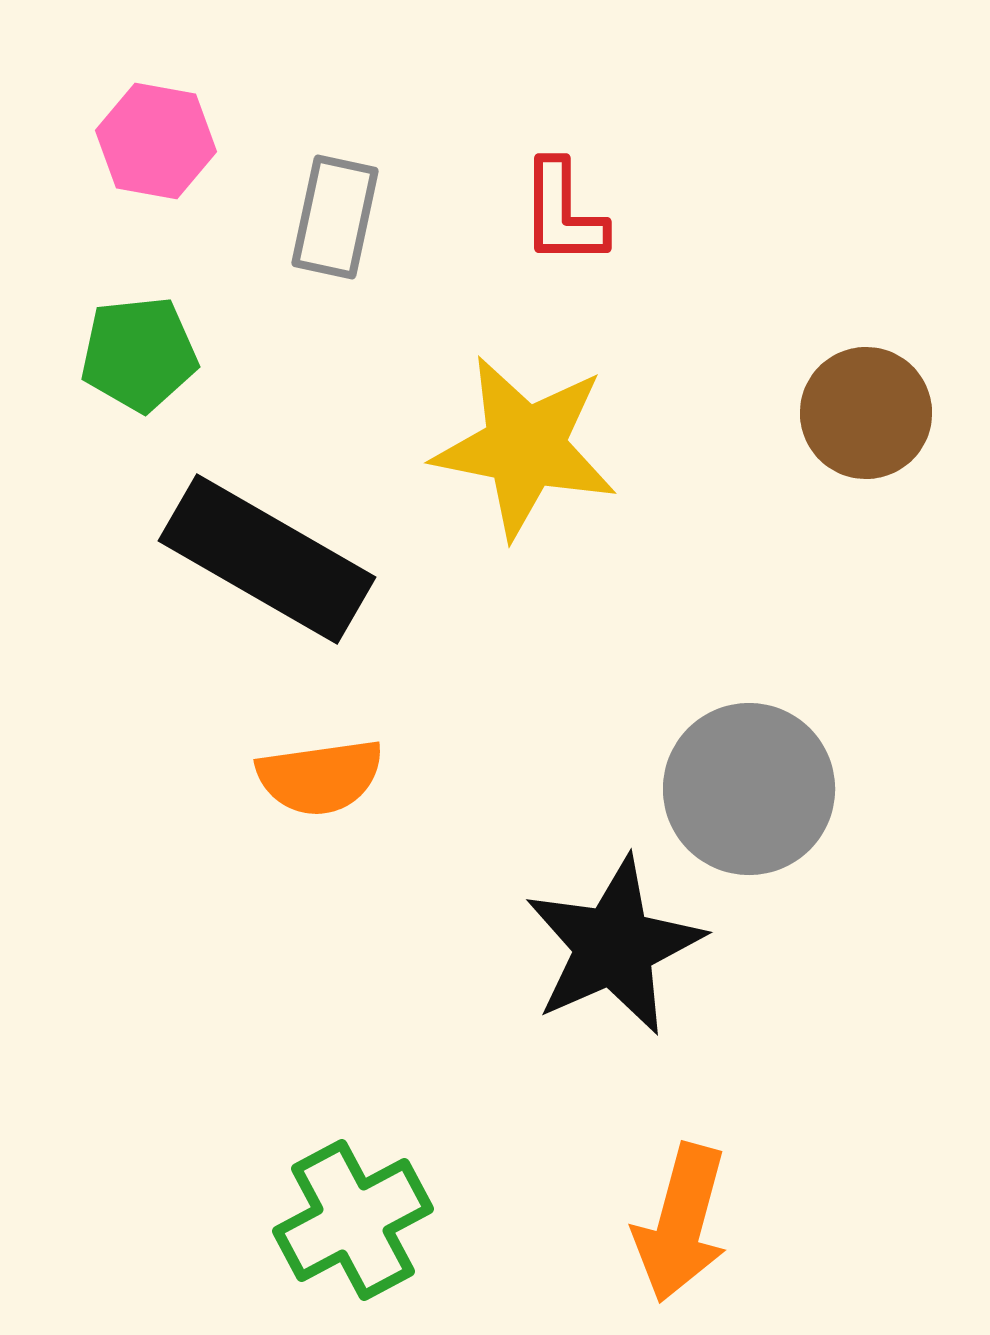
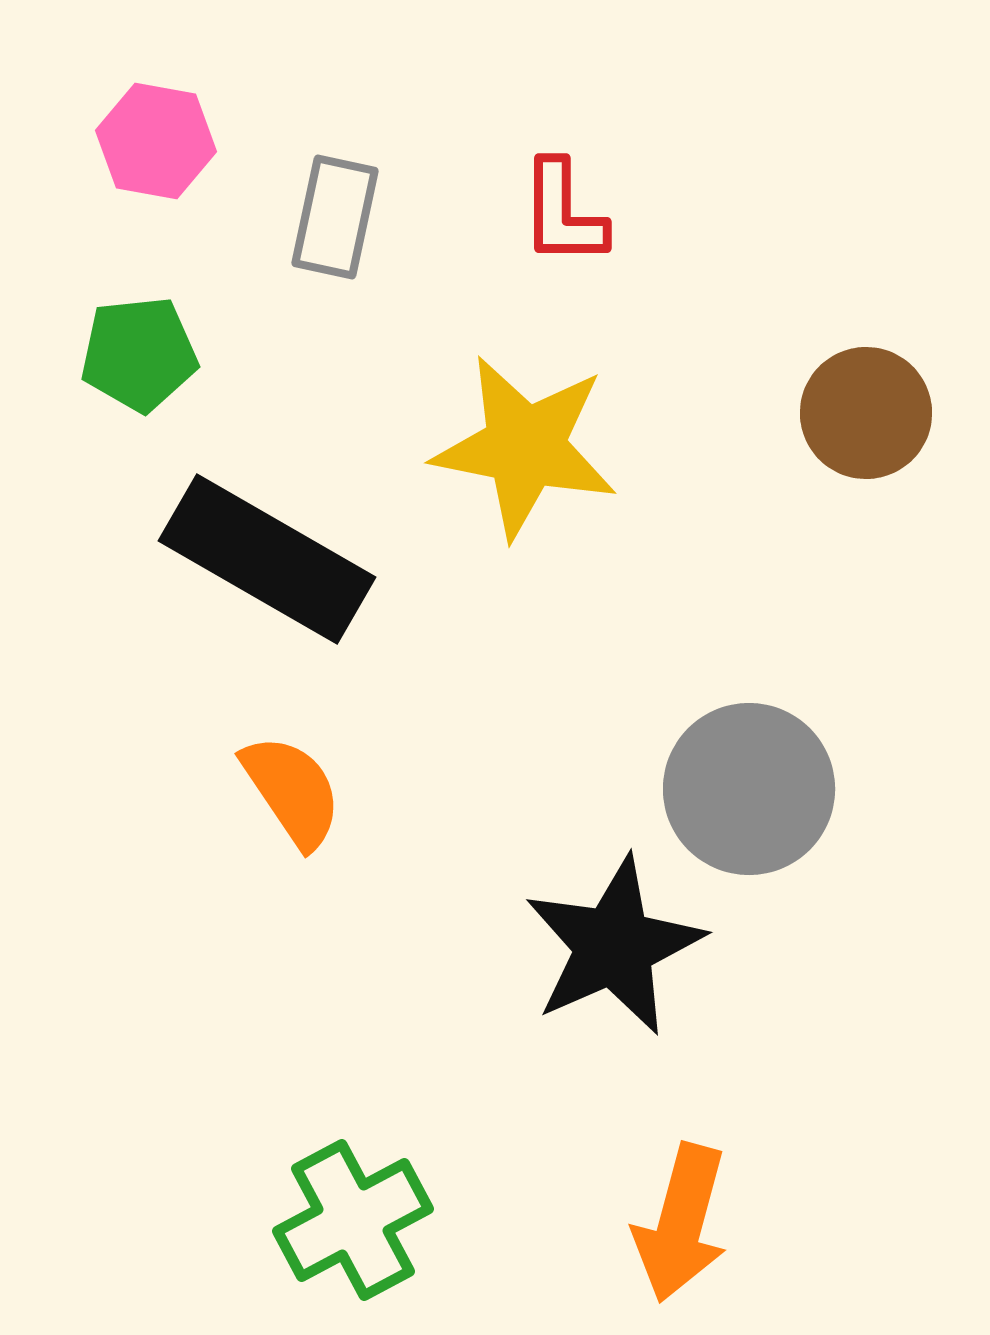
orange semicircle: moved 28 px left, 14 px down; rotated 116 degrees counterclockwise
